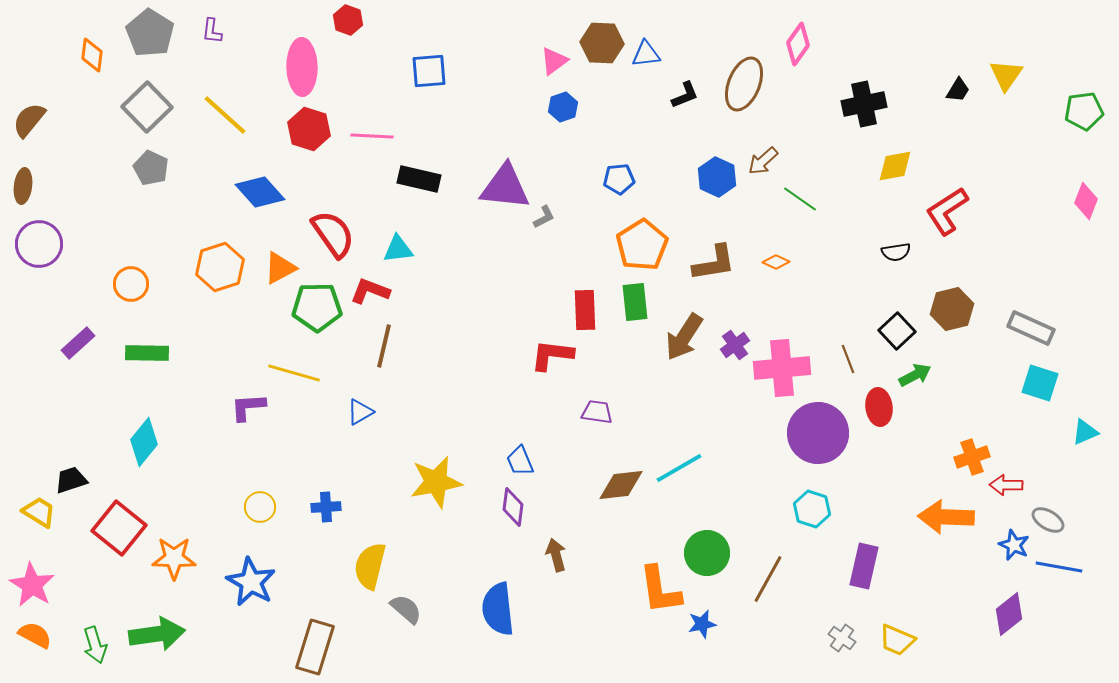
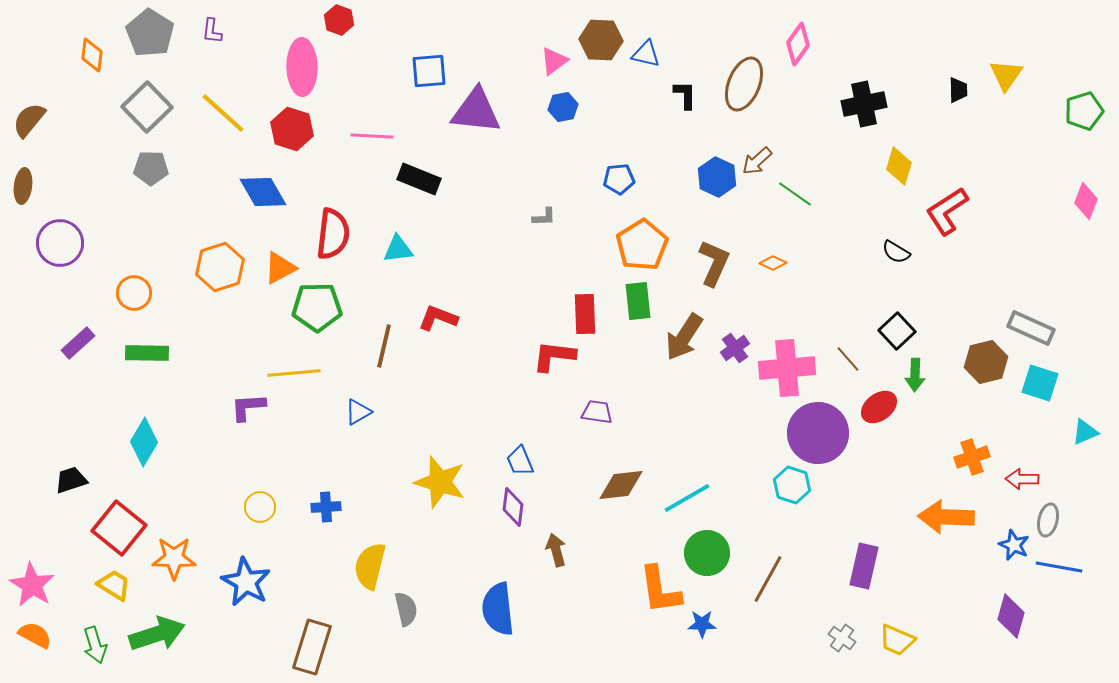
red hexagon at (348, 20): moved 9 px left
brown hexagon at (602, 43): moved 1 px left, 3 px up
blue triangle at (646, 54): rotated 20 degrees clockwise
black trapezoid at (958, 90): rotated 32 degrees counterclockwise
black L-shape at (685, 95): rotated 68 degrees counterclockwise
blue hexagon at (563, 107): rotated 8 degrees clockwise
green pentagon at (1084, 111): rotated 9 degrees counterclockwise
yellow line at (225, 115): moved 2 px left, 2 px up
red hexagon at (309, 129): moved 17 px left
brown arrow at (763, 161): moved 6 px left
yellow diamond at (895, 166): moved 4 px right; rotated 63 degrees counterclockwise
gray pentagon at (151, 168): rotated 24 degrees counterclockwise
black rectangle at (419, 179): rotated 9 degrees clockwise
purple triangle at (505, 187): moved 29 px left, 76 px up
blue diamond at (260, 192): moved 3 px right; rotated 12 degrees clockwise
green line at (800, 199): moved 5 px left, 5 px up
gray L-shape at (544, 217): rotated 25 degrees clockwise
red semicircle at (333, 234): rotated 42 degrees clockwise
purple circle at (39, 244): moved 21 px right, 1 px up
black semicircle at (896, 252): rotated 40 degrees clockwise
orange diamond at (776, 262): moved 3 px left, 1 px down
brown L-shape at (714, 263): rotated 57 degrees counterclockwise
orange circle at (131, 284): moved 3 px right, 9 px down
red L-shape at (370, 291): moved 68 px right, 27 px down
green rectangle at (635, 302): moved 3 px right, 1 px up
brown hexagon at (952, 309): moved 34 px right, 53 px down
red rectangle at (585, 310): moved 4 px down
purple cross at (735, 345): moved 3 px down
red L-shape at (552, 355): moved 2 px right, 1 px down
brown line at (848, 359): rotated 20 degrees counterclockwise
pink cross at (782, 368): moved 5 px right
yellow line at (294, 373): rotated 21 degrees counterclockwise
green arrow at (915, 375): rotated 120 degrees clockwise
red ellipse at (879, 407): rotated 60 degrees clockwise
blue triangle at (360, 412): moved 2 px left
cyan diamond at (144, 442): rotated 9 degrees counterclockwise
cyan line at (679, 468): moved 8 px right, 30 px down
yellow star at (436, 482): moved 4 px right; rotated 28 degrees clockwise
red arrow at (1006, 485): moved 16 px right, 6 px up
cyan hexagon at (812, 509): moved 20 px left, 24 px up
yellow trapezoid at (39, 512): moved 75 px right, 73 px down
gray ellipse at (1048, 520): rotated 72 degrees clockwise
brown arrow at (556, 555): moved 5 px up
blue star at (251, 582): moved 5 px left
gray semicircle at (406, 609): rotated 36 degrees clockwise
purple diamond at (1009, 614): moved 2 px right, 2 px down; rotated 36 degrees counterclockwise
blue star at (702, 624): rotated 12 degrees clockwise
green arrow at (157, 634): rotated 10 degrees counterclockwise
brown rectangle at (315, 647): moved 3 px left
